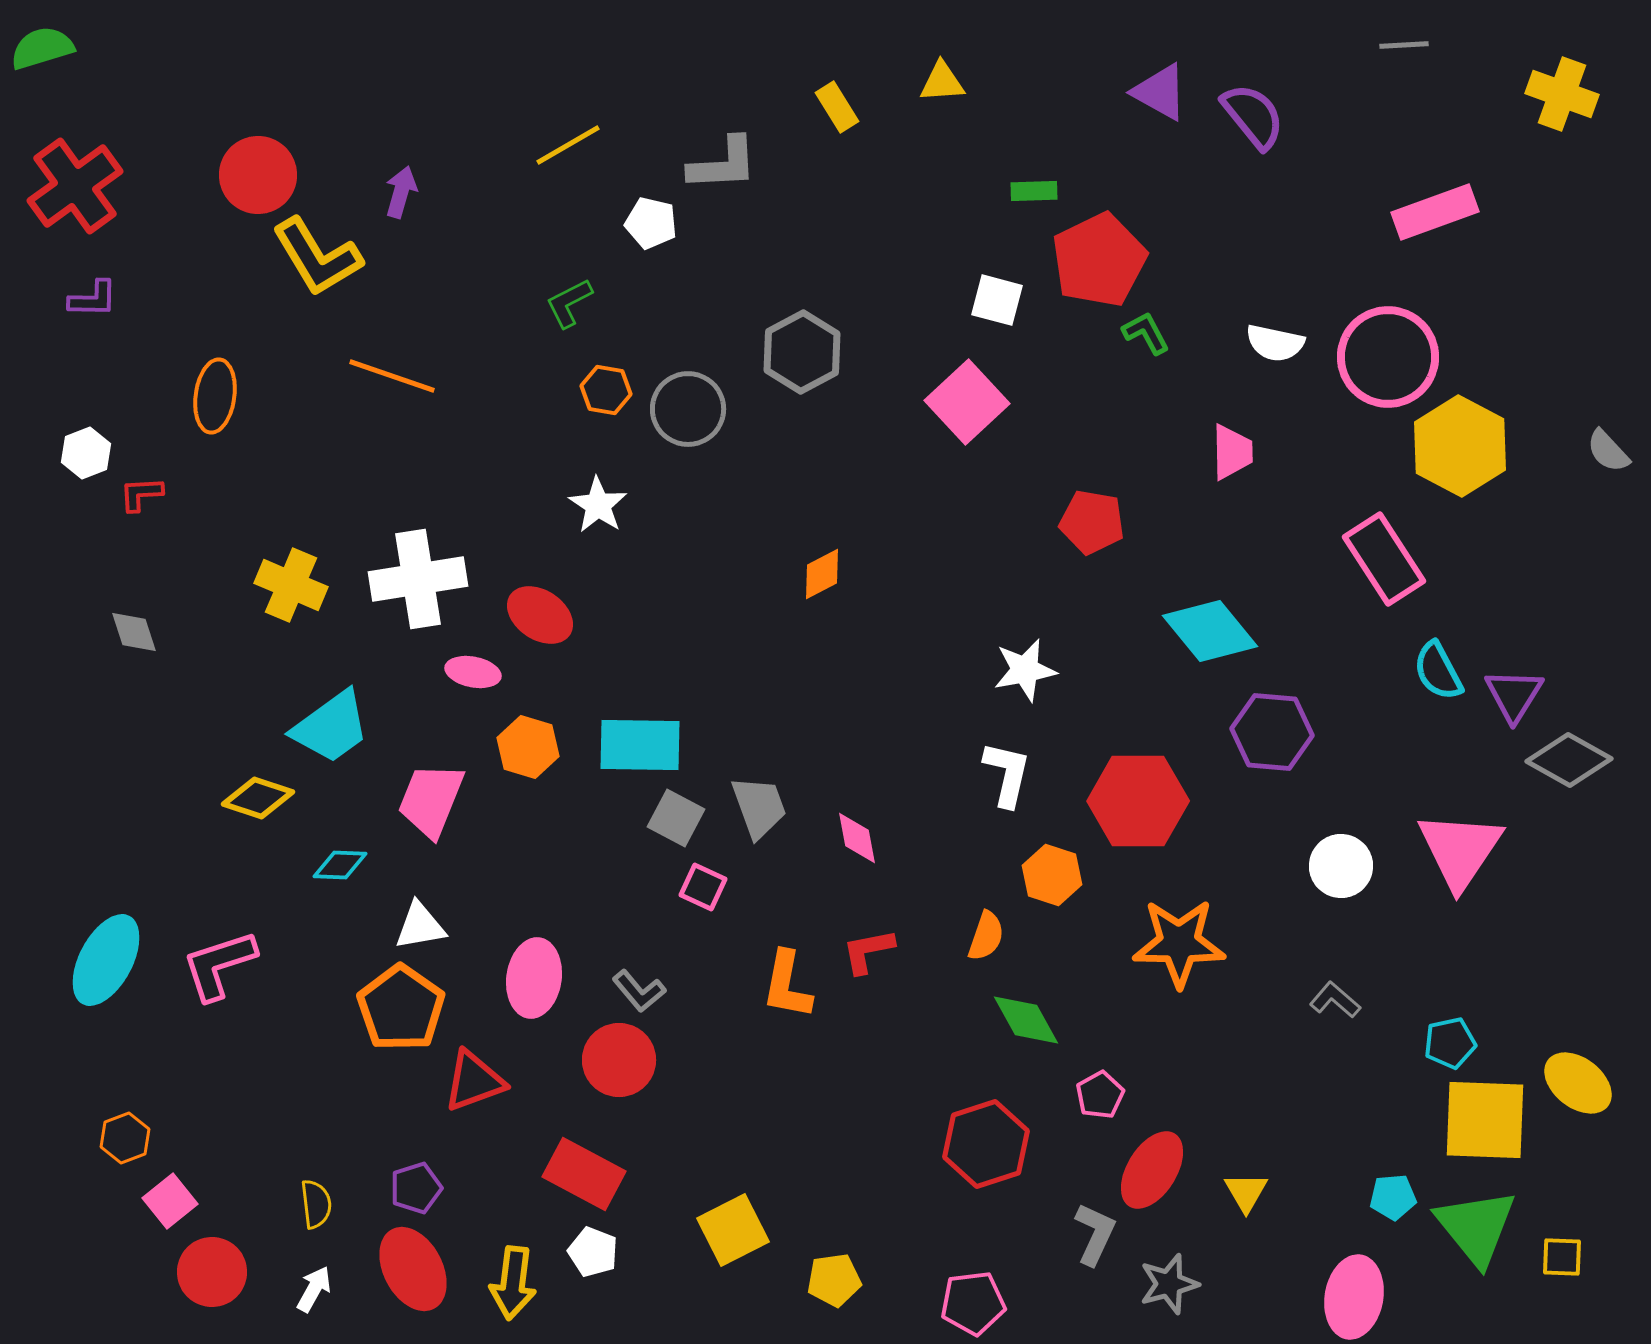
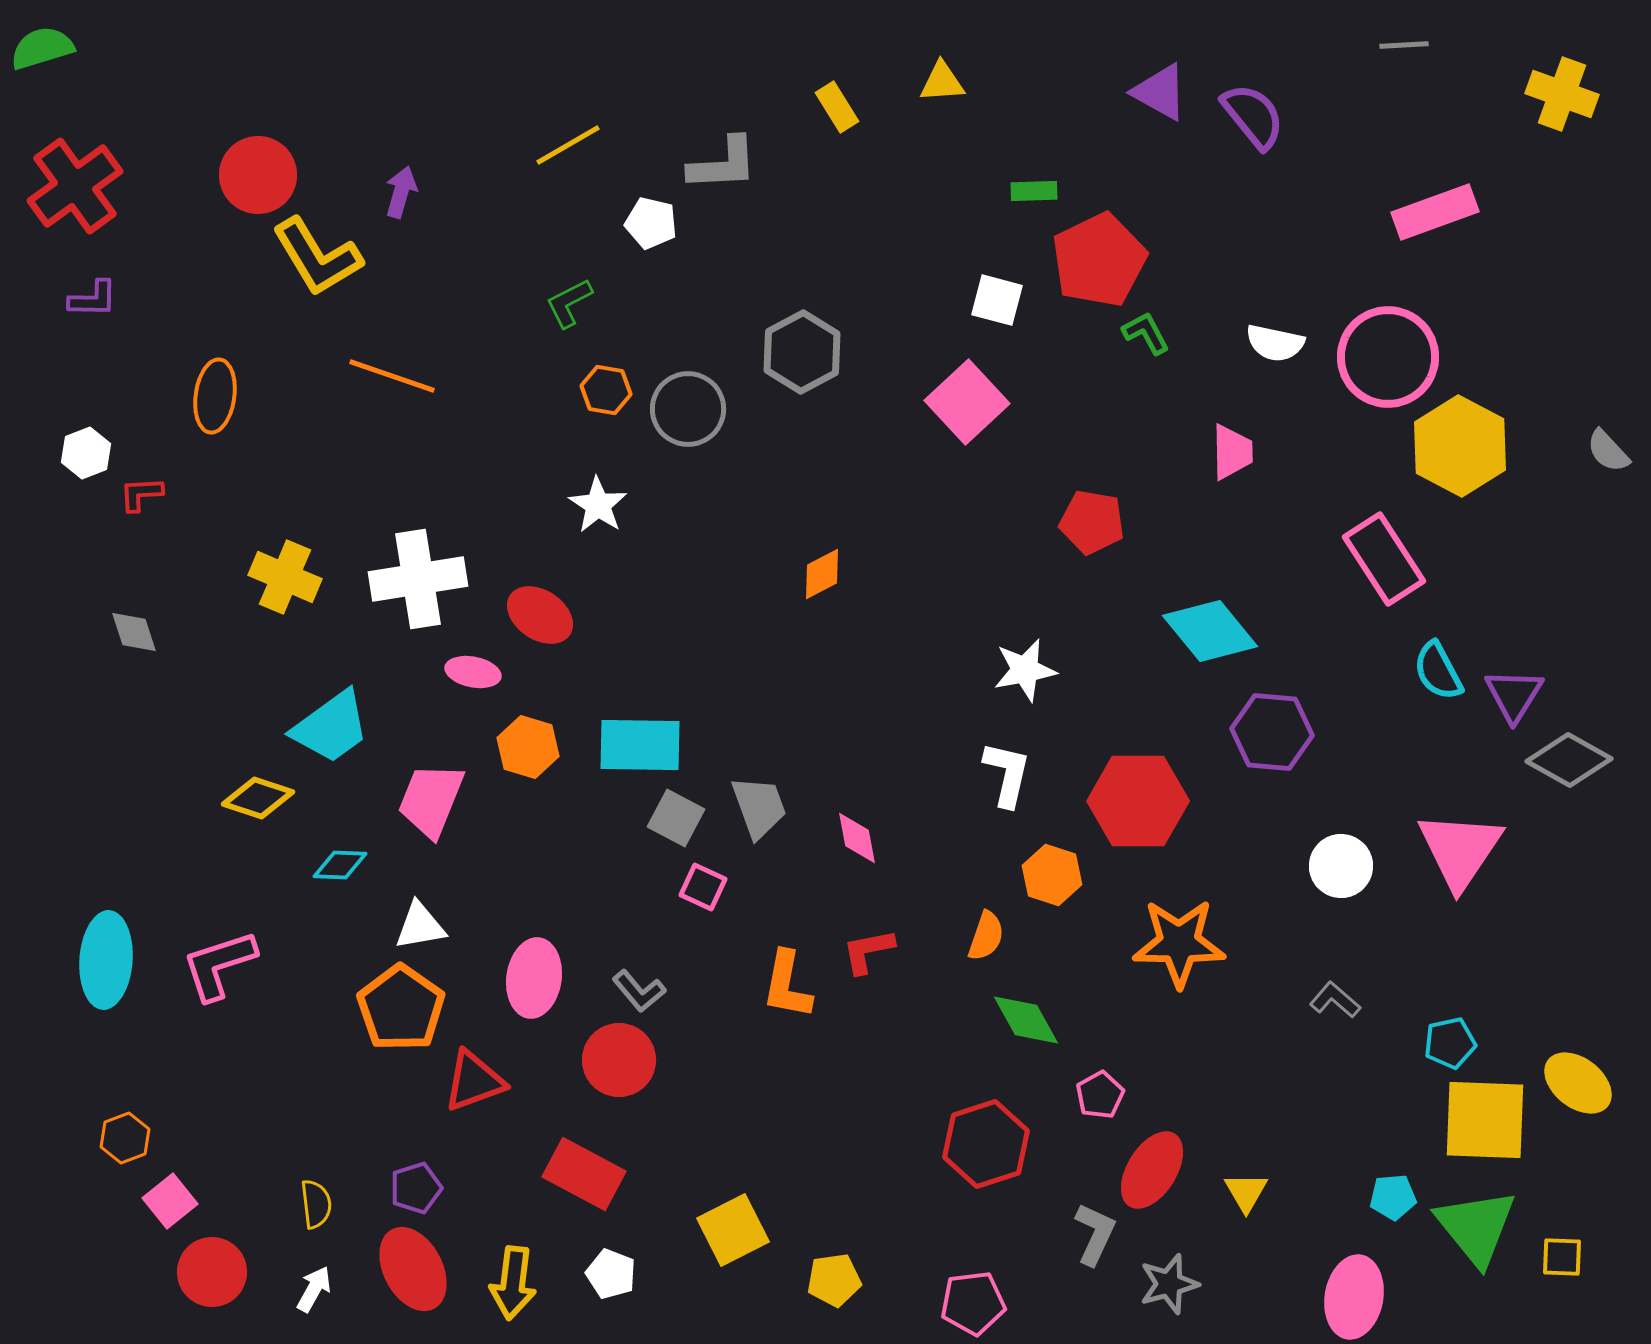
yellow cross at (291, 585): moved 6 px left, 8 px up
cyan ellipse at (106, 960): rotated 24 degrees counterclockwise
white pentagon at (593, 1252): moved 18 px right, 22 px down
